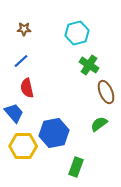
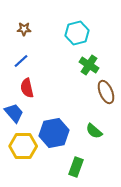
green semicircle: moved 5 px left, 7 px down; rotated 102 degrees counterclockwise
